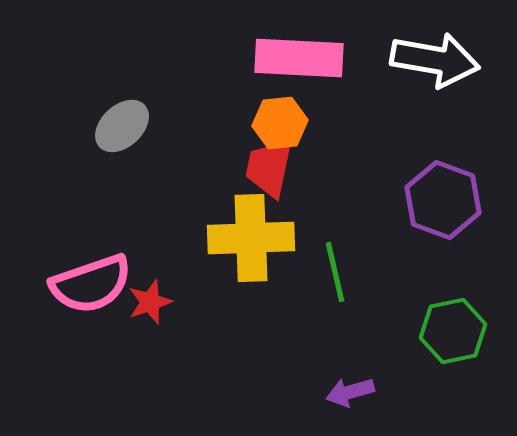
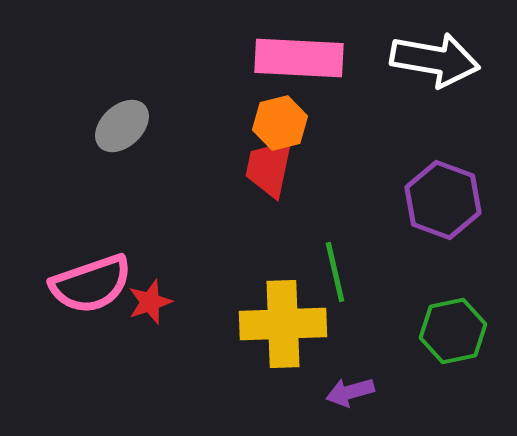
orange hexagon: rotated 8 degrees counterclockwise
yellow cross: moved 32 px right, 86 px down
